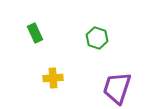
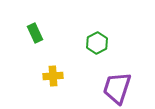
green hexagon: moved 5 px down; rotated 15 degrees clockwise
yellow cross: moved 2 px up
